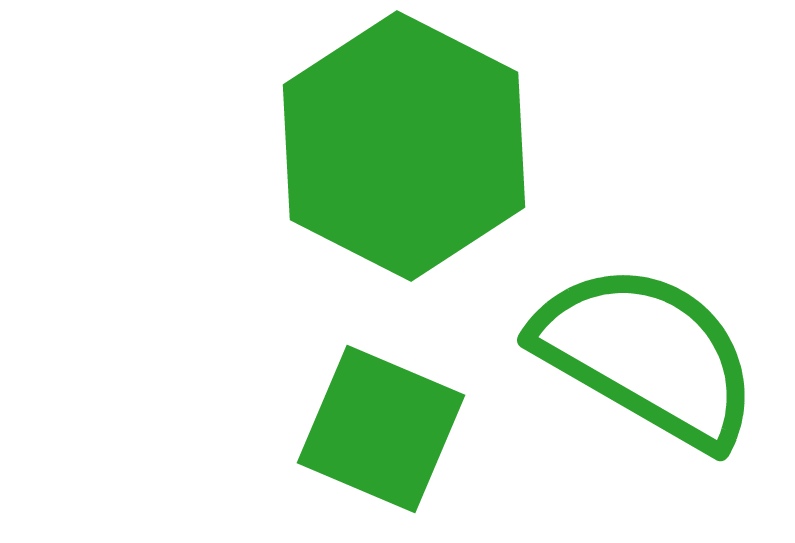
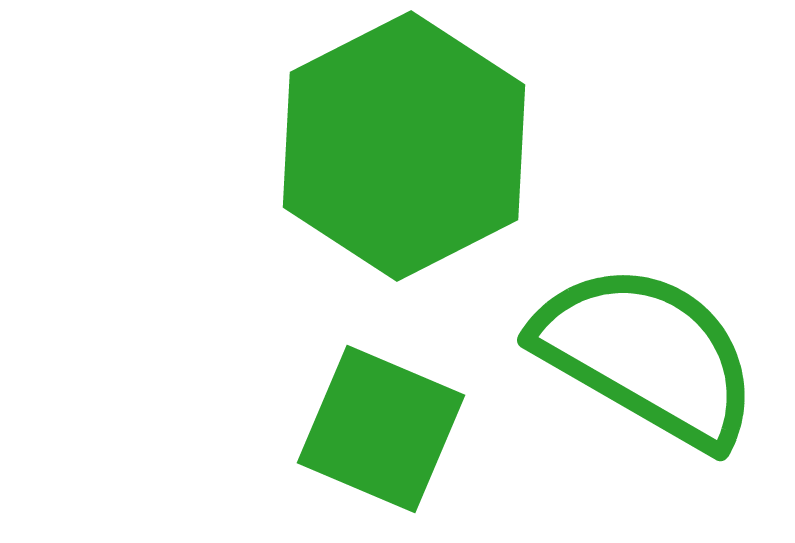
green hexagon: rotated 6 degrees clockwise
